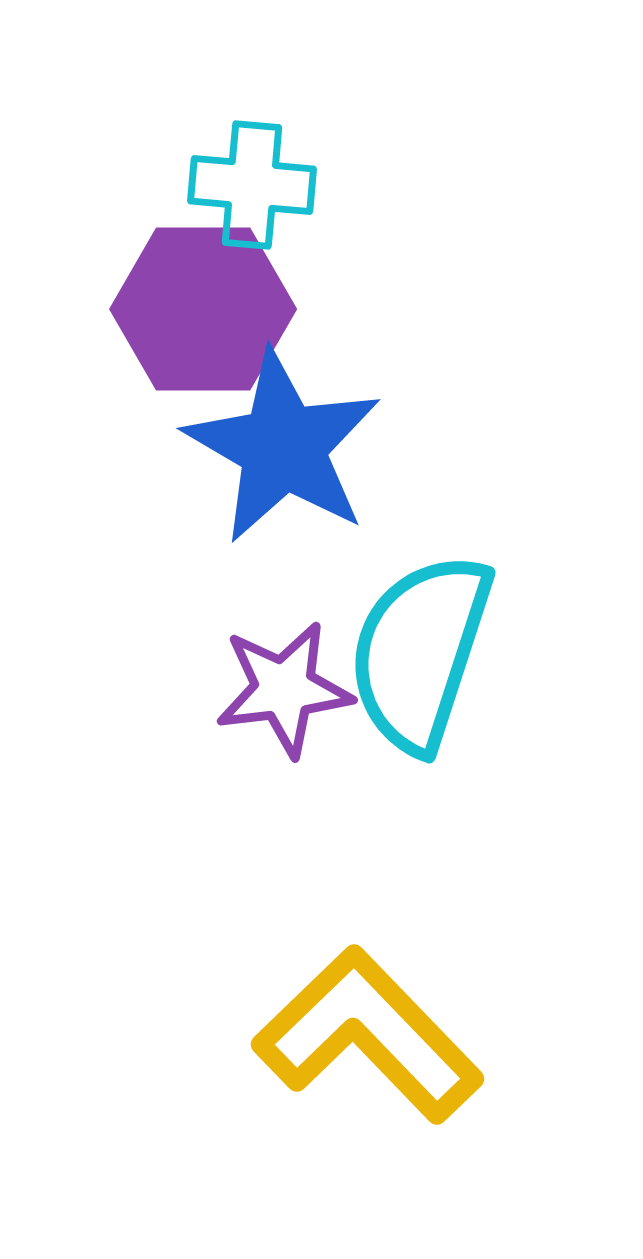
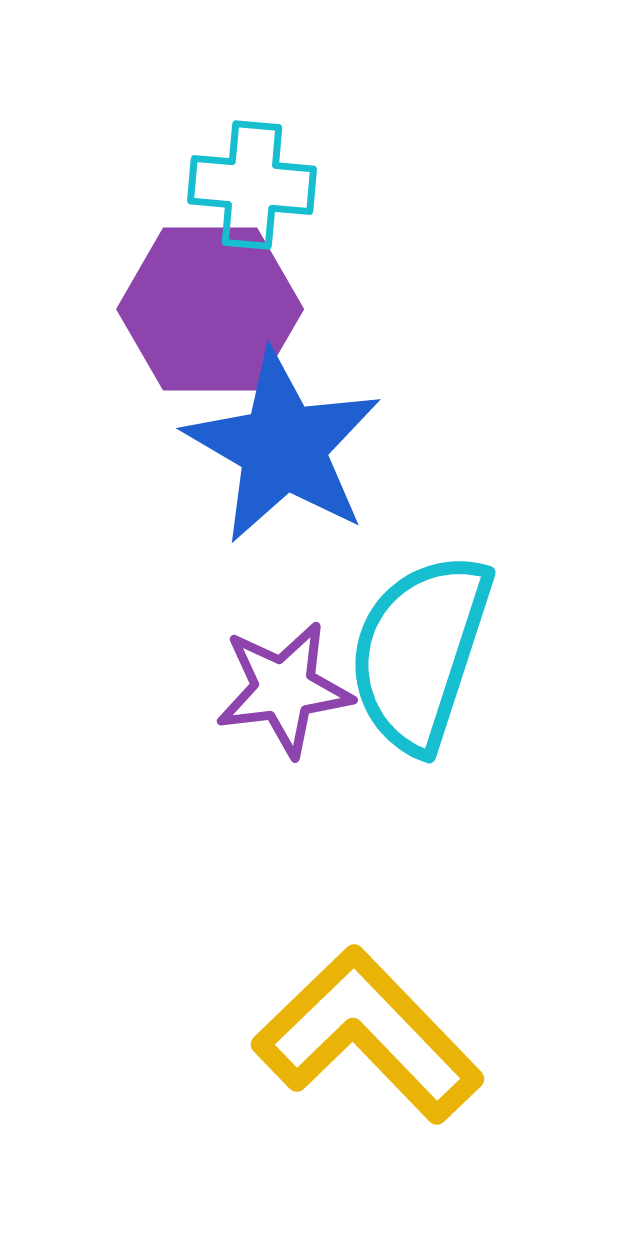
purple hexagon: moved 7 px right
